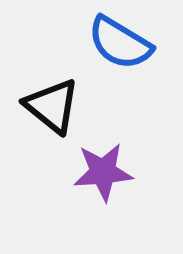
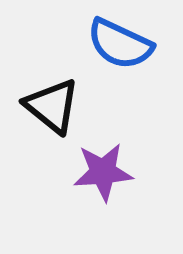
blue semicircle: moved 1 px down; rotated 6 degrees counterclockwise
